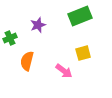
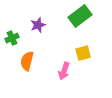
green rectangle: rotated 15 degrees counterclockwise
green cross: moved 2 px right
pink arrow: rotated 72 degrees clockwise
